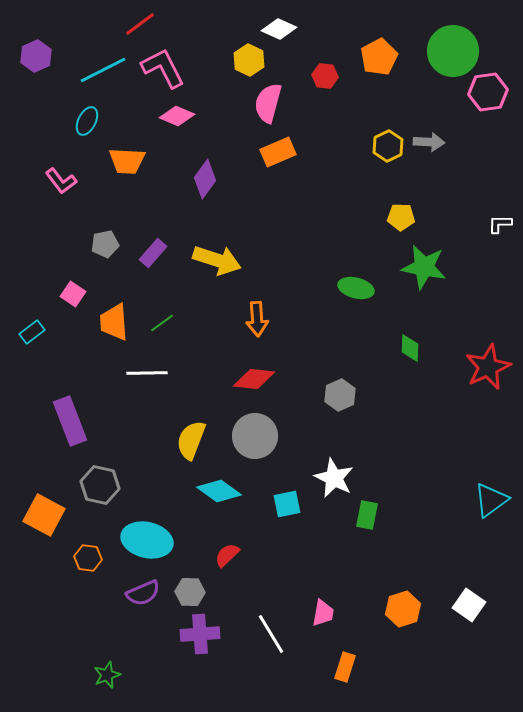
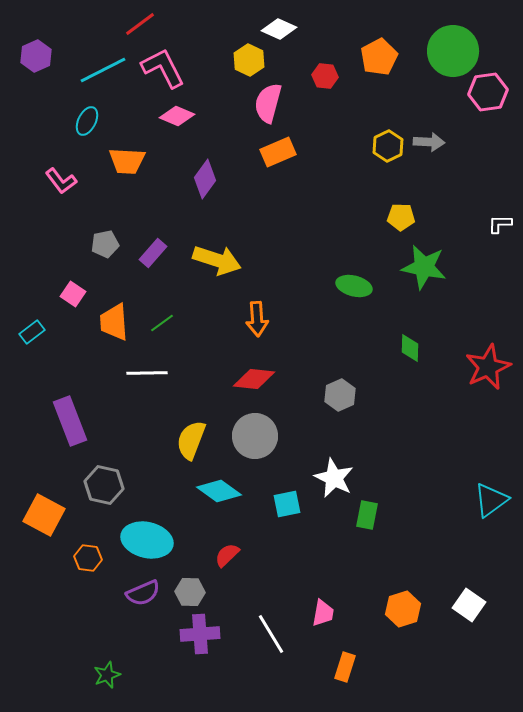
green ellipse at (356, 288): moved 2 px left, 2 px up
gray hexagon at (100, 485): moved 4 px right
